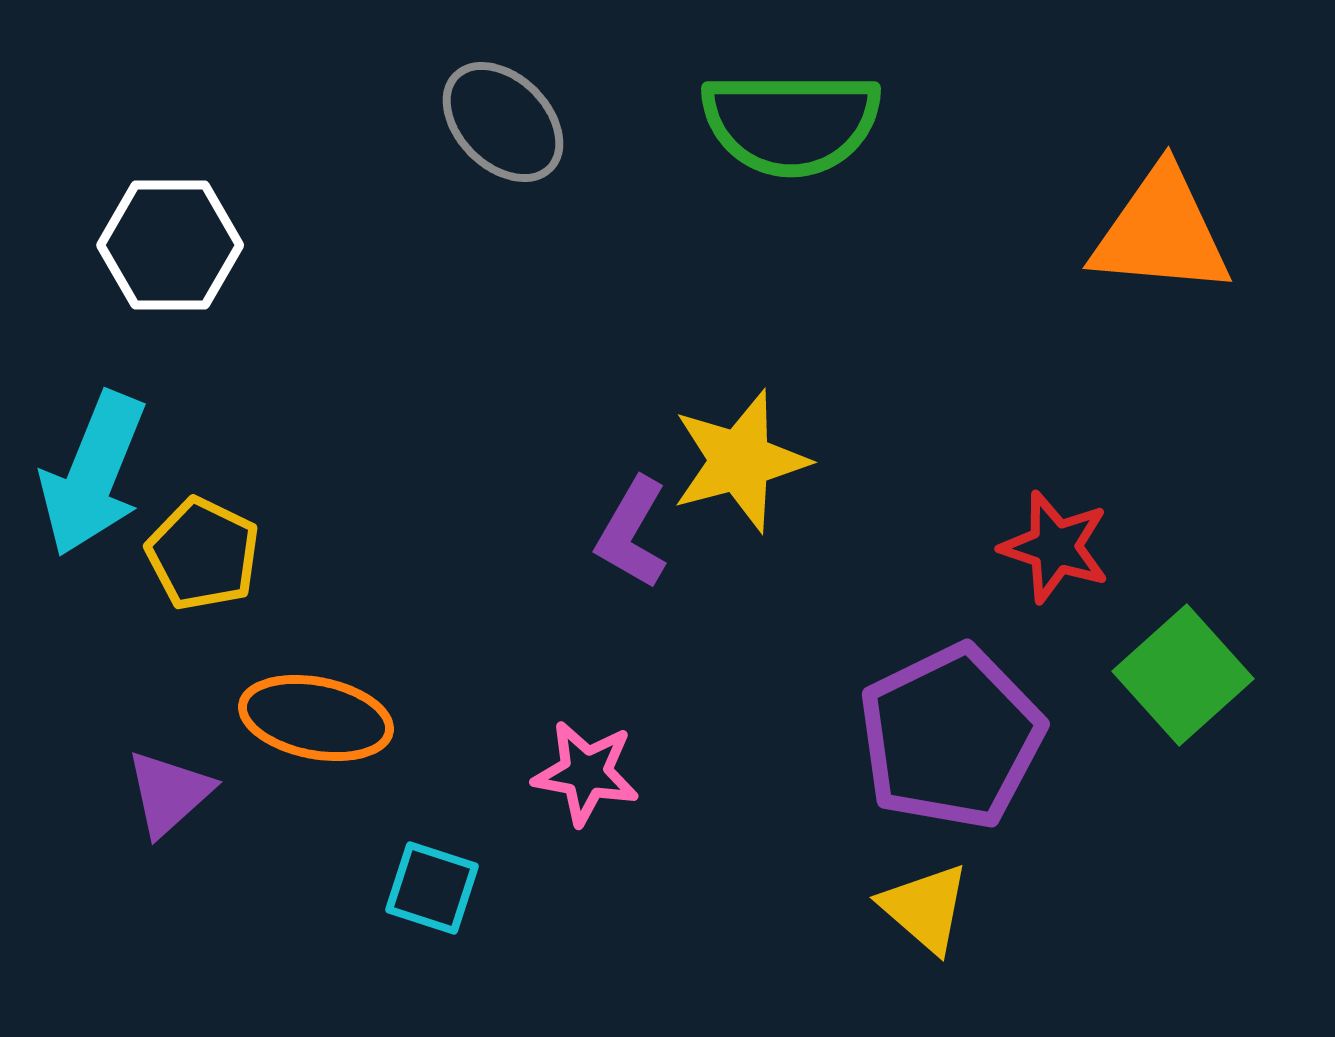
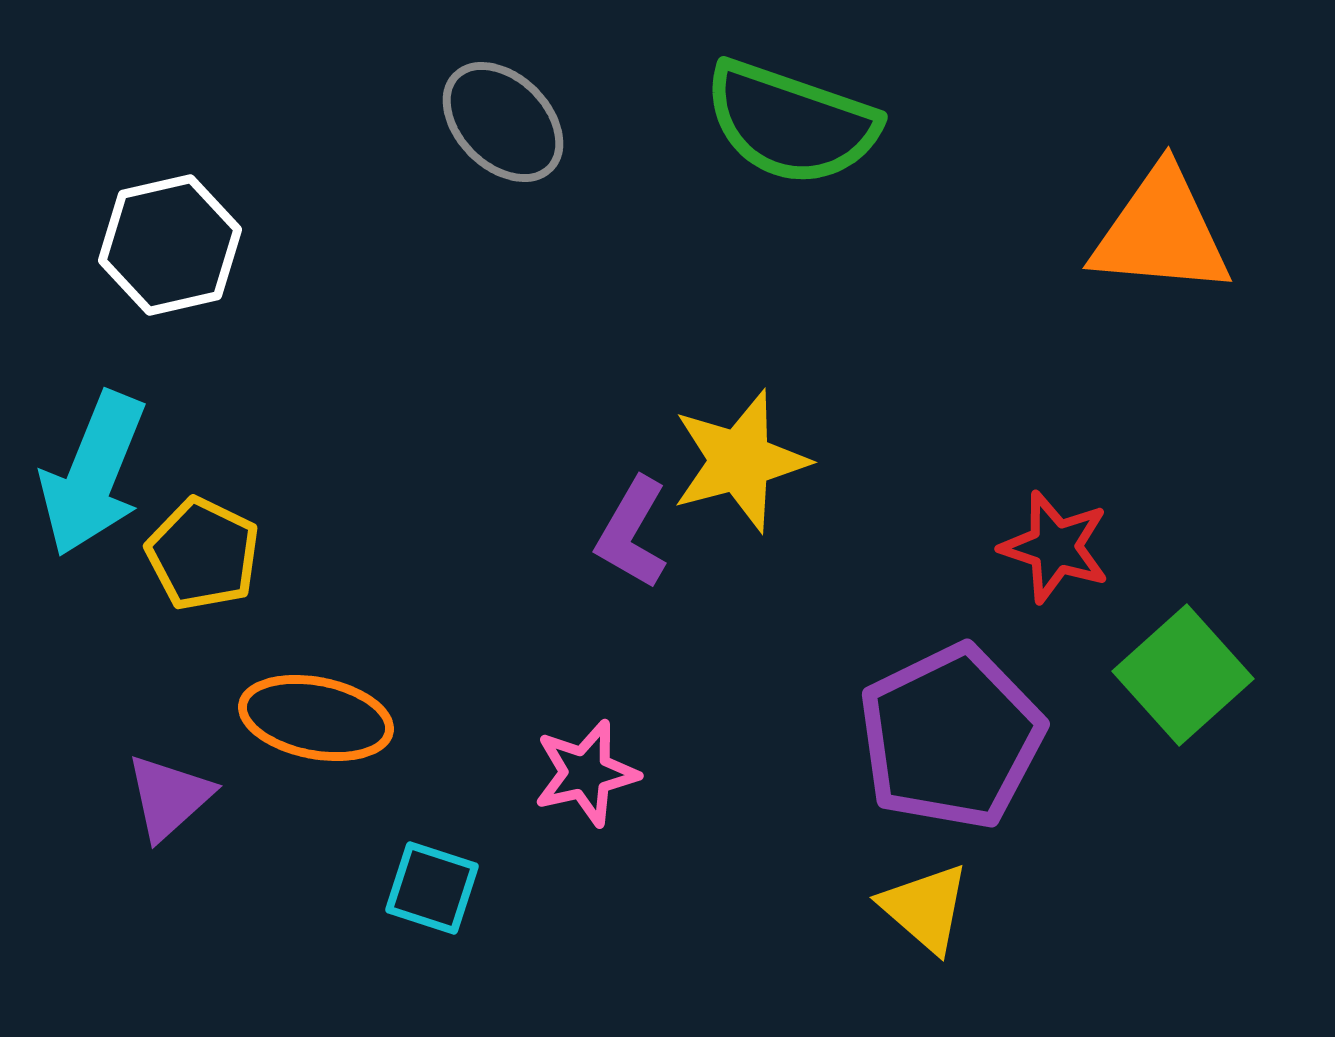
green semicircle: rotated 19 degrees clockwise
white hexagon: rotated 13 degrees counterclockwise
pink star: rotated 23 degrees counterclockwise
purple triangle: moved 4 px down
